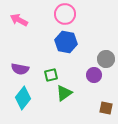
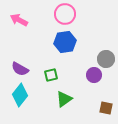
blue hexagon: moved 1 px left; rotated 20 degrees counterclockwise
purple semicircle: rotated 18 degrees clockwise
green triangle: moved 6 px down
cyan diamond: moved 3 px left, 3 px up
